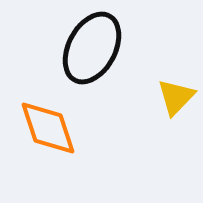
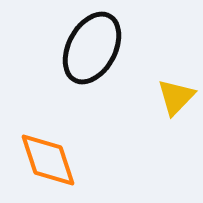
orange diamond: moved 32 px down
